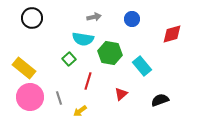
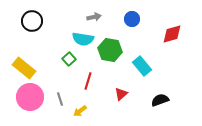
black circle: moved 3 px down
green hexagon: moved 3 px up
gray line: moved 1 px right, 1 px down
